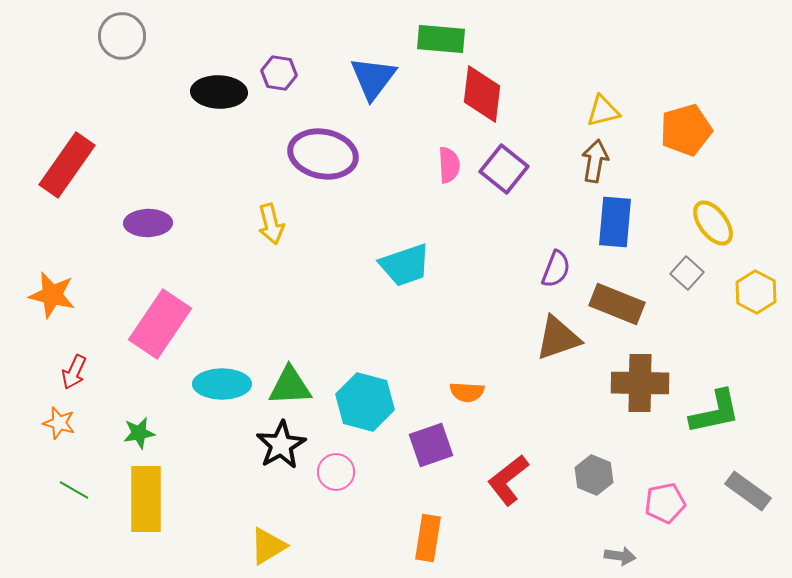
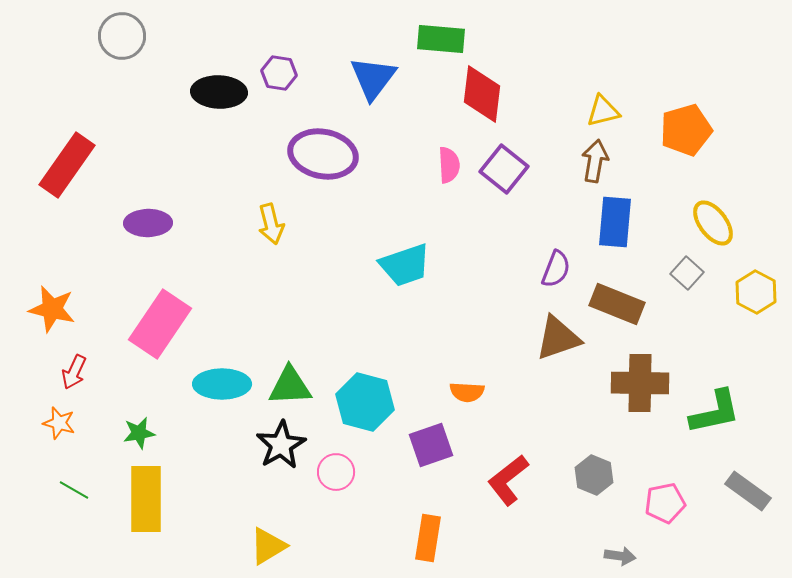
orange star at (52, 295): moved 14 px down
